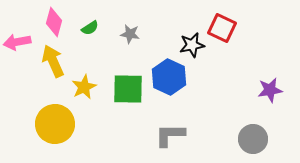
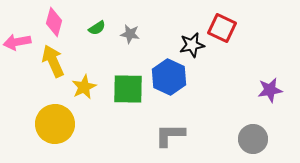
green semicircle: moved 7 px right
